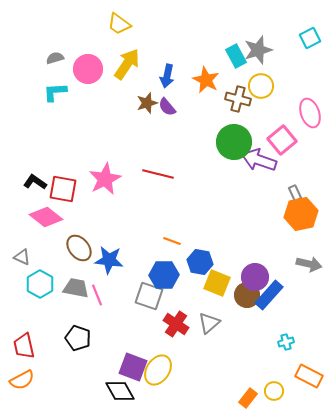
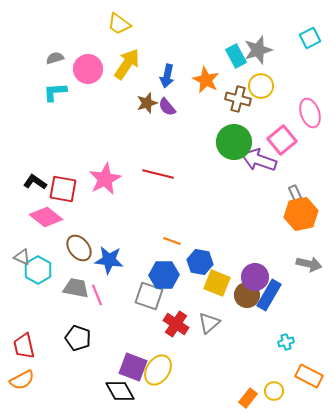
cyan hexagon at (40, 284): moved 2 px left, 14 px up
blue rectangle at (269, 295): rotated 12 degrees counterclockwise
